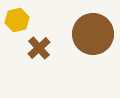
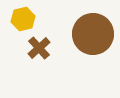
yellow hexagon: moved 6 px right, 1 px up
